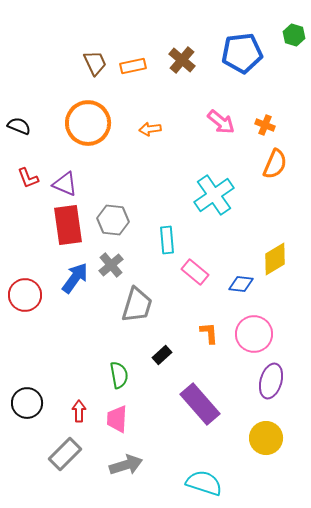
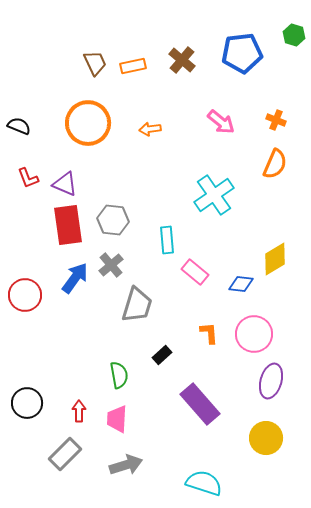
orange cross: moved 11 px right, 5 px up
